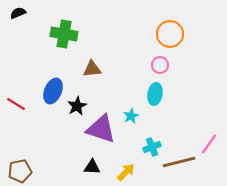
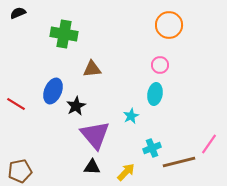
orange circle: moved 1 px left, 9 px up
black star: moved 1 px left
purple triangle: moved 6 px left, 6 px down; rotated 32 degrees clockwise
cyan cross: moved 1 px down
